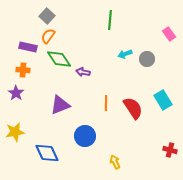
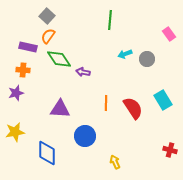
purple star: rotated 21 degrees clockwise
purple triangle: moved 4 px down; rotated 25 degrees clockwise
blue diamond: rotated 25 degrees clockwise
